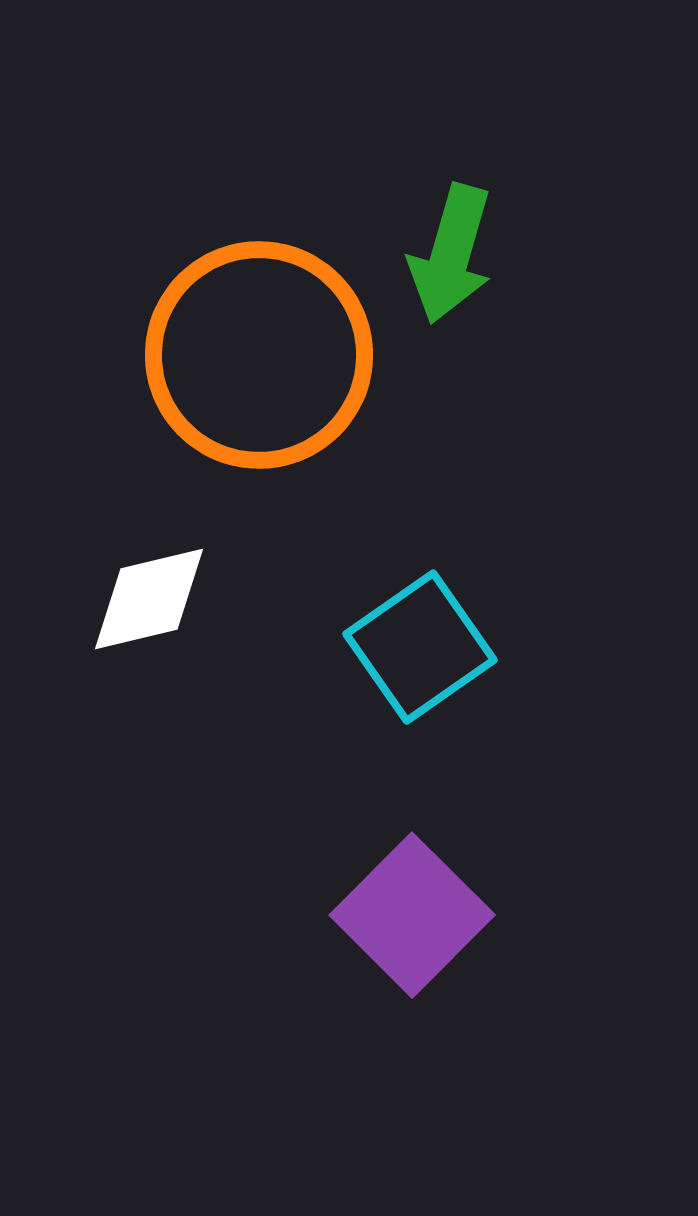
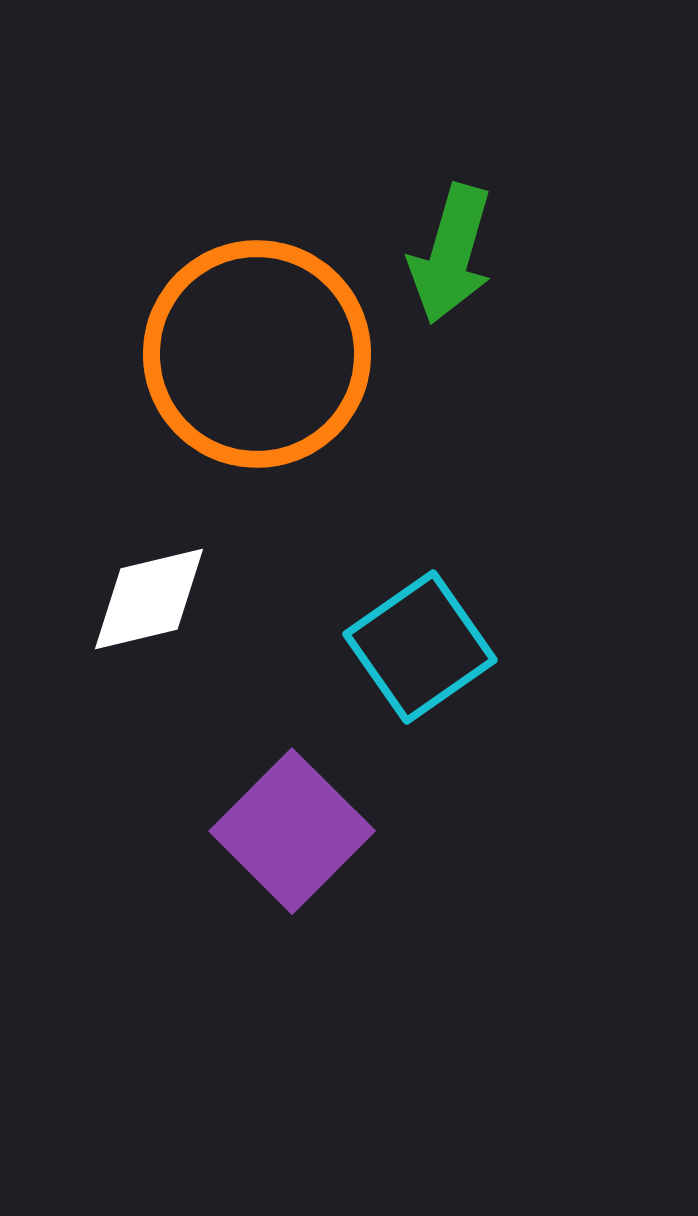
orange circle: moved 2 px left, 1 px up
purple square: moved 120 px left, 84 px up
